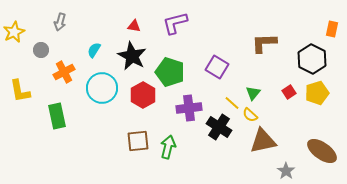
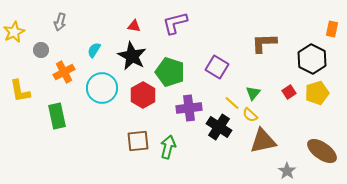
gray star: moved 1 px right
